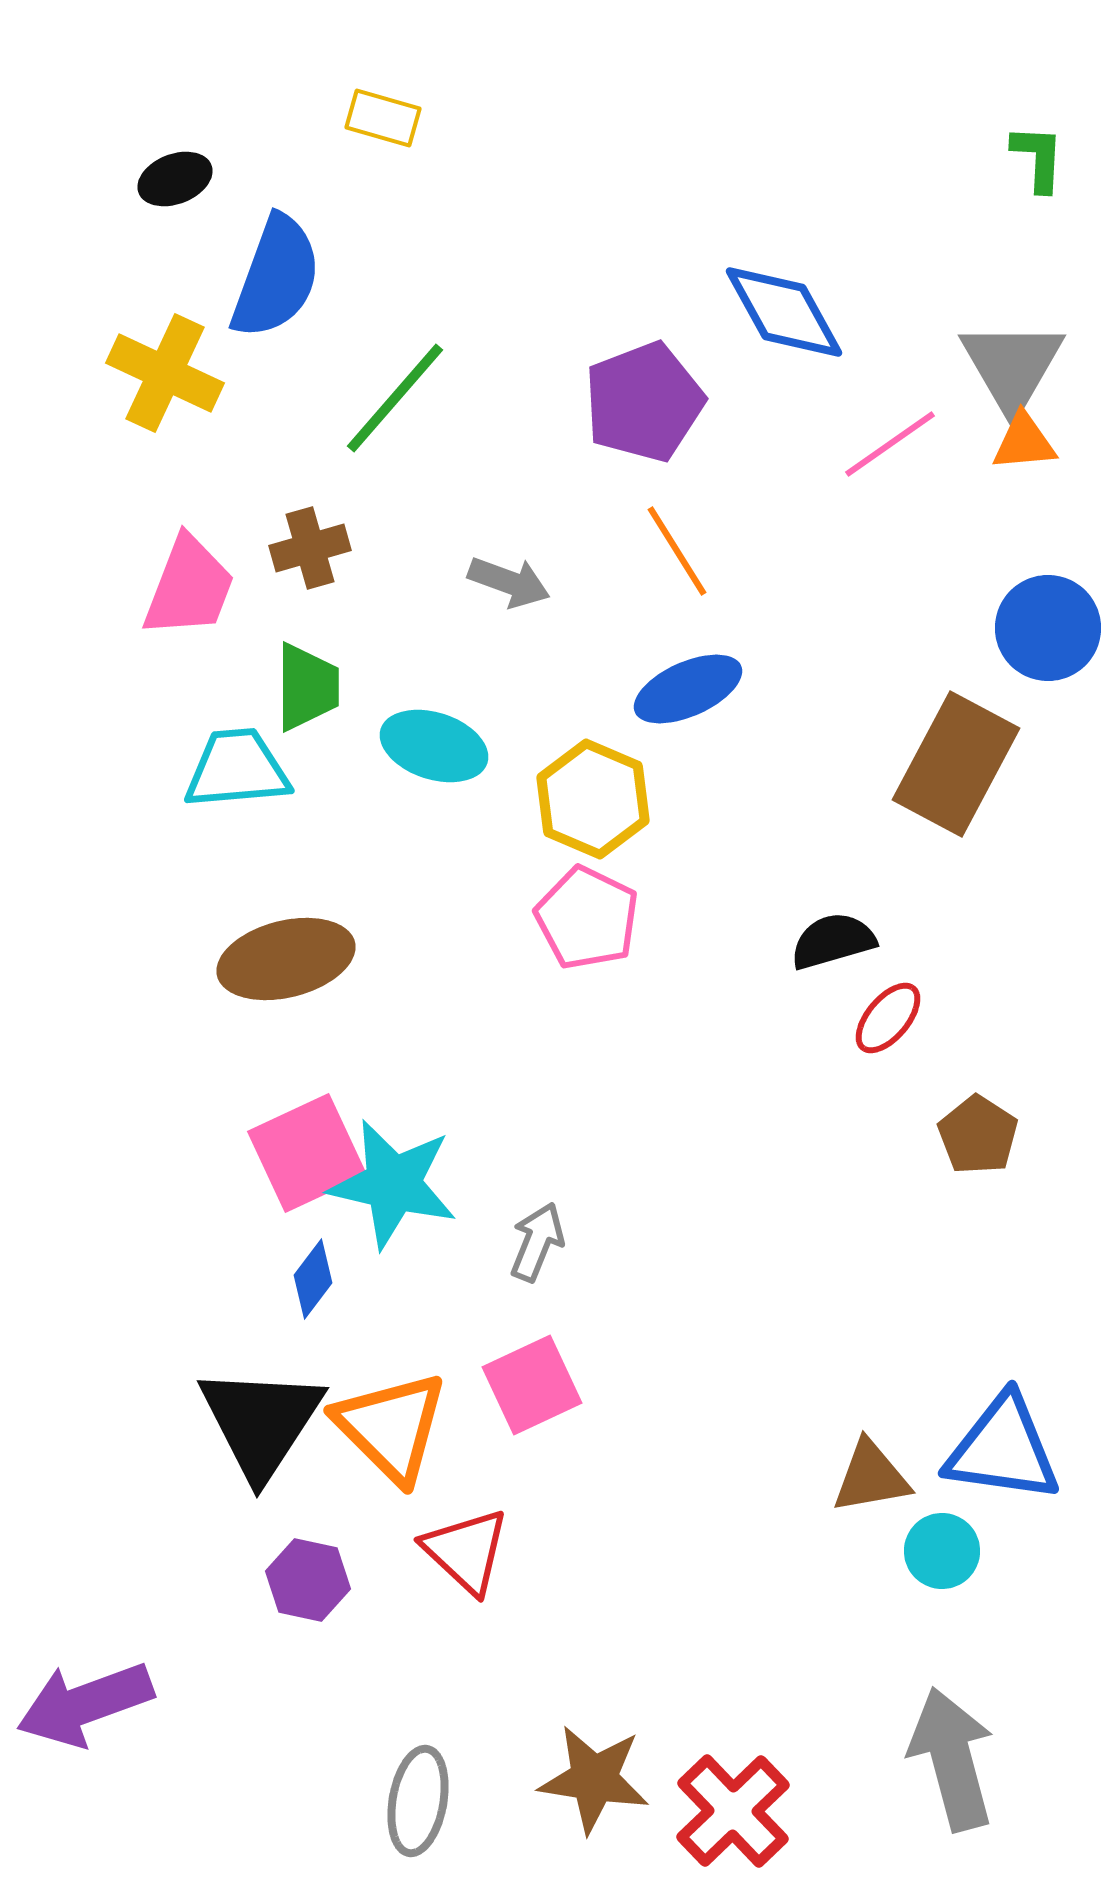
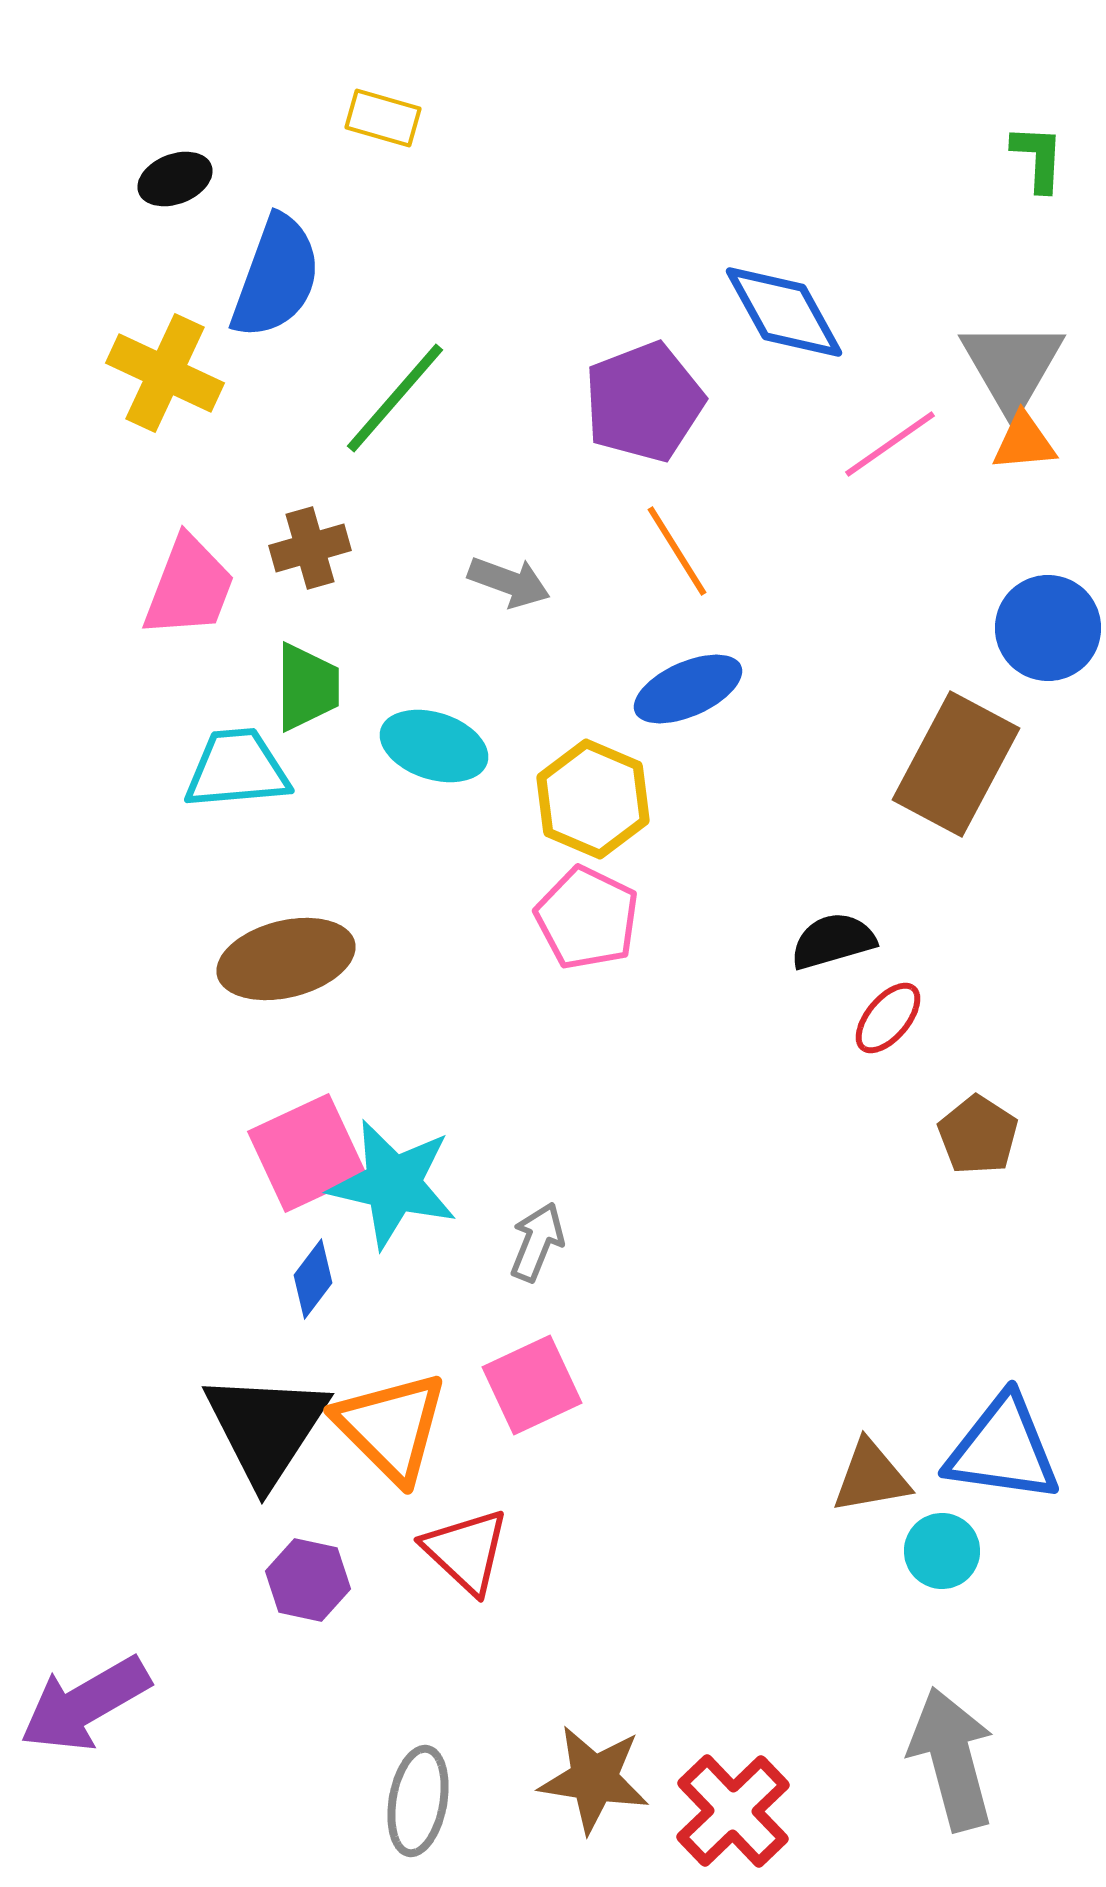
black triangle at (261, 1422): moved 5 px right, 6 px down
purple arrow at (85, 1704): rotated 10 degrees counterclockwise
